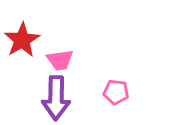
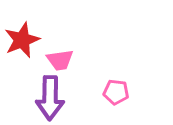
red star: rotated 9 degrees clockwise
purple arrow: moved 6 px left
